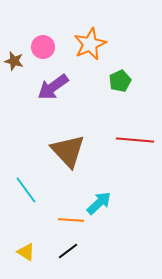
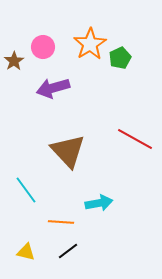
orange star: rotated 8 degrees counterclockwise
brown star: rotated 24 degrees clockwise
green pentagon: moved 23 px up
purple arrow: moved 1 px down; rotated 20 degrees clockwise
red line: moved 1 px up; rotated 24 degrees clockwise
cyan arrow: rotated 32 degrees clockwise
orange line: moved 10 px left, 2 px down
yellow triangle: rotated 18 degrees counterclockwise
